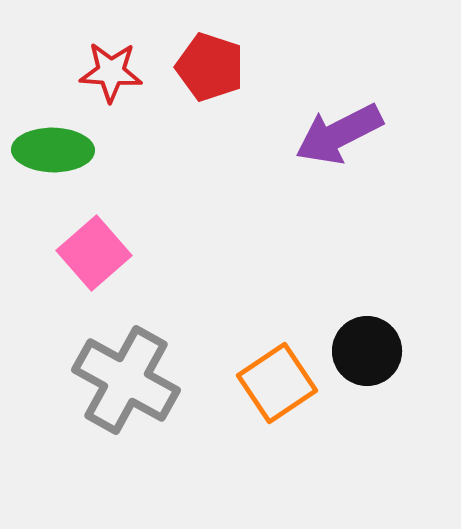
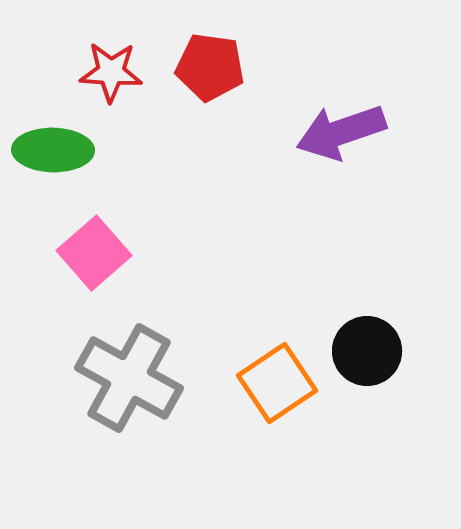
red pentagon: rotated 10 degrees counterclockwise
purple arrow: moved 2 px right, 2 px up; rotated 8 degrees clockwise
gray cross: moved 3 px right, 2 px up
